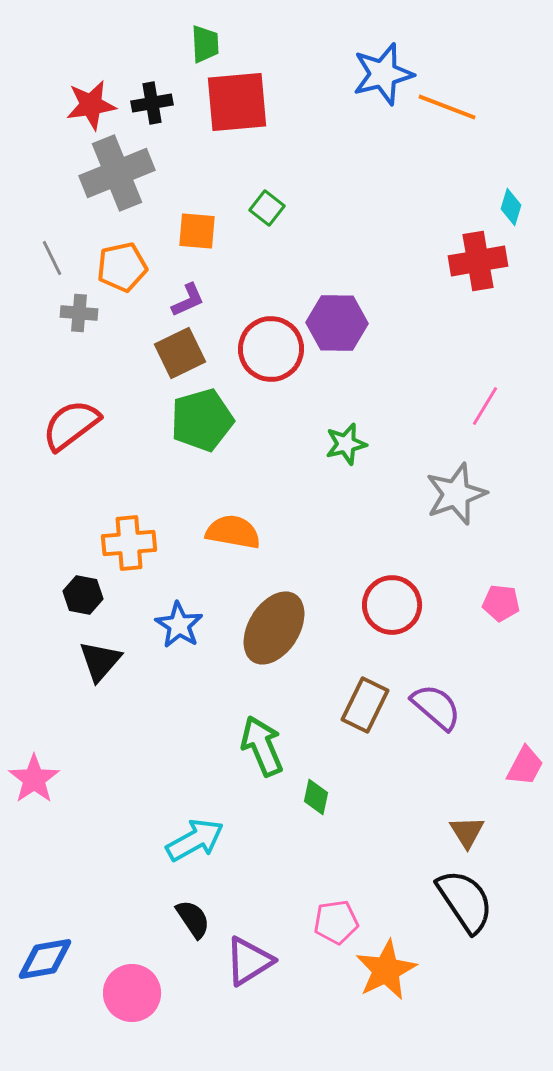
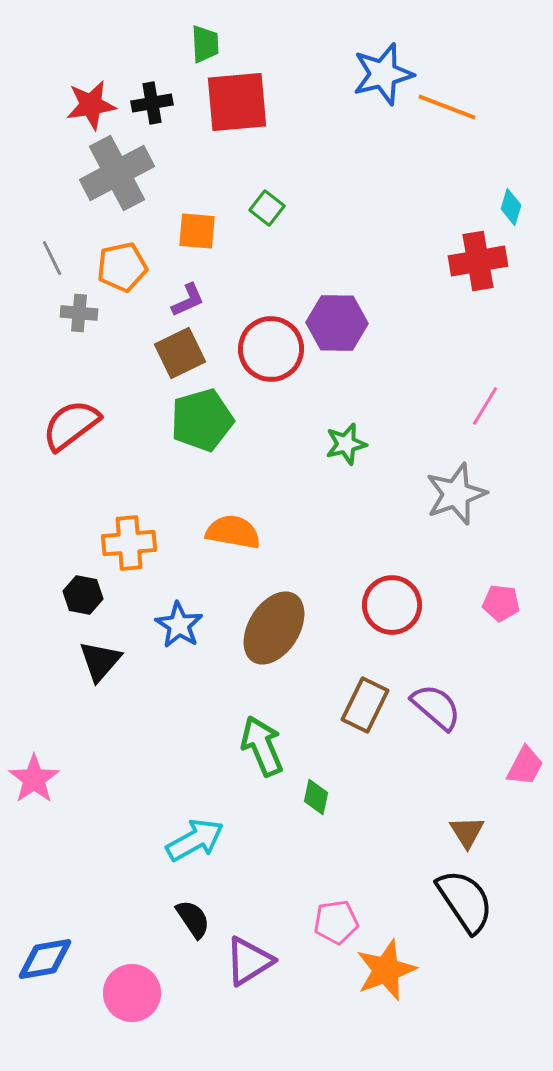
gray cross at (117, 173): rotated 6 degrees counterclockwise
orange star at (386, 970): rotated 6 degrees clockwise
